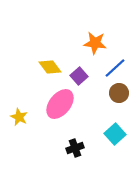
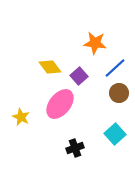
yellow star: moved 2 px right
